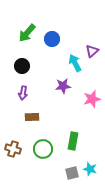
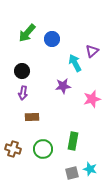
black circle: moved 5 px down
